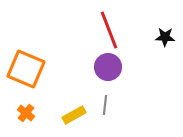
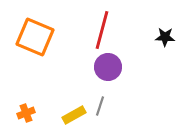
red line: moved 7 px left; rotated 36 degrees clockwise
orange square: moved 9 px right, 32 px up
gray line: moved 5 px left, 1 px down; rotated 12 degrees clockwise
orange cross: rotated 30 degrees clockwise
